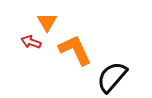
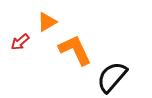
orange triangle: rotated 30 degrees clockwise
red arrow: moved 11 px left; rotated 60 degrees counterclockwise
